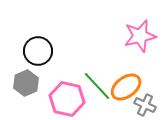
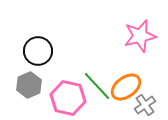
gray hexagon: moved 3 px right, 2 px down
pink hexagon: moved 1 px right, 1 px up
gray cross: rotated 30 degrees clockwise
